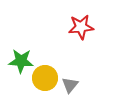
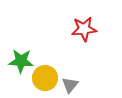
red star: moved 3 px right, 2 px down
